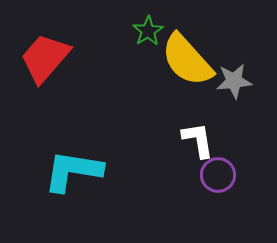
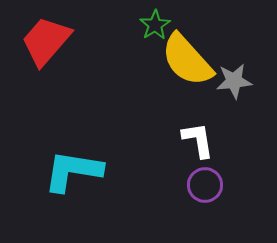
green star: moved 7 px right, 6 px up
red trapezoid: moved 1 px right, 17 px up
purple circle: moved 13 px left, 10 px down
